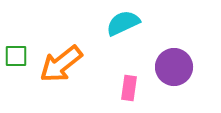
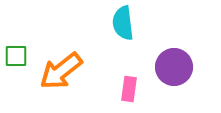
cyan semicircle: rotated 72 degrees counterclockwise
orange arrow: moved 7 px down
pink rectangle: moved 1 px down
